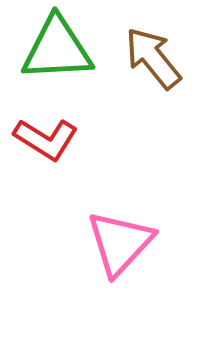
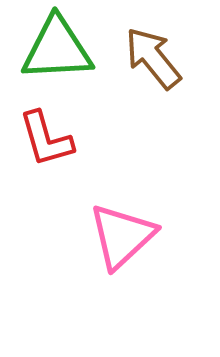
red L-shape: rotated 42 degrees clockwise
pink triangle: moved 2 px right, 7 px up; rotated 4 degrees clockwise
